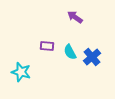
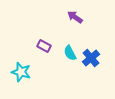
purple rectangle: moved 3 px left; rotated 24 degrees clockwise
cyan semicircle: moved 1 px down
blue cross: moved 1 px left, 1 px down
